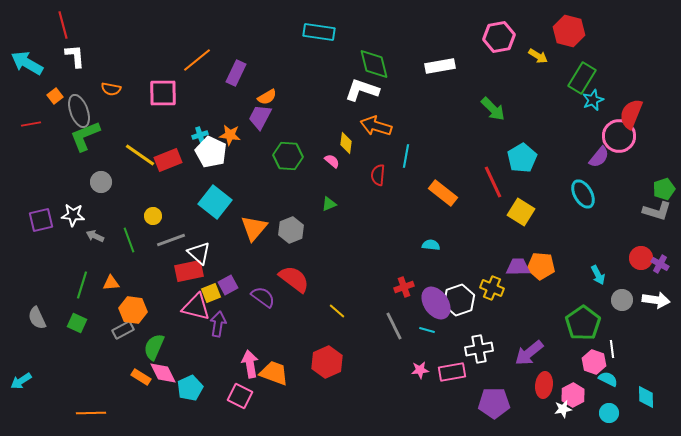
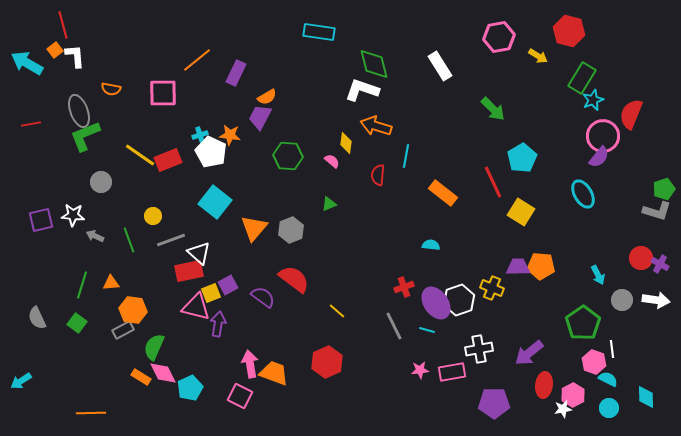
white rectangle at (440, 66): rotated 68 degrees clockwise
orange square at (55, 96): moved 46 px up
pink circle at (619, 136): moved 16 px left
green square at (77, 323): rotated 12 degrees clockwise
cyan circle at (609, 413): moved 5 px up
